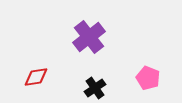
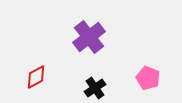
red diamond: rotated 20 degrees counterclockwise
